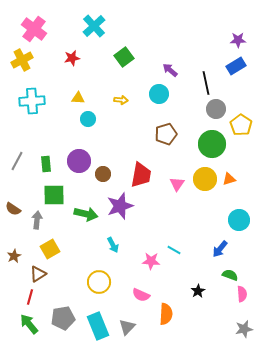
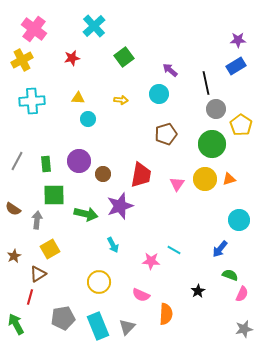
pink semicircle at (242, 294): rotated 28 degrees clockwise
green arrow at (29, 324): moved 13 px left; rotated 10 degrees clockwise
